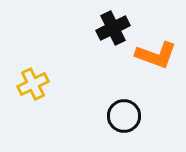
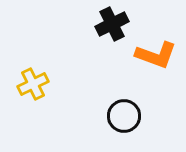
black cross: moved 1 px left, 4 px up
